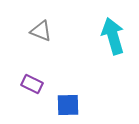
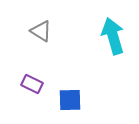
gray triangle: rotated 10 degrees clockwise
blue square: moved 2 px right, 5 px up
